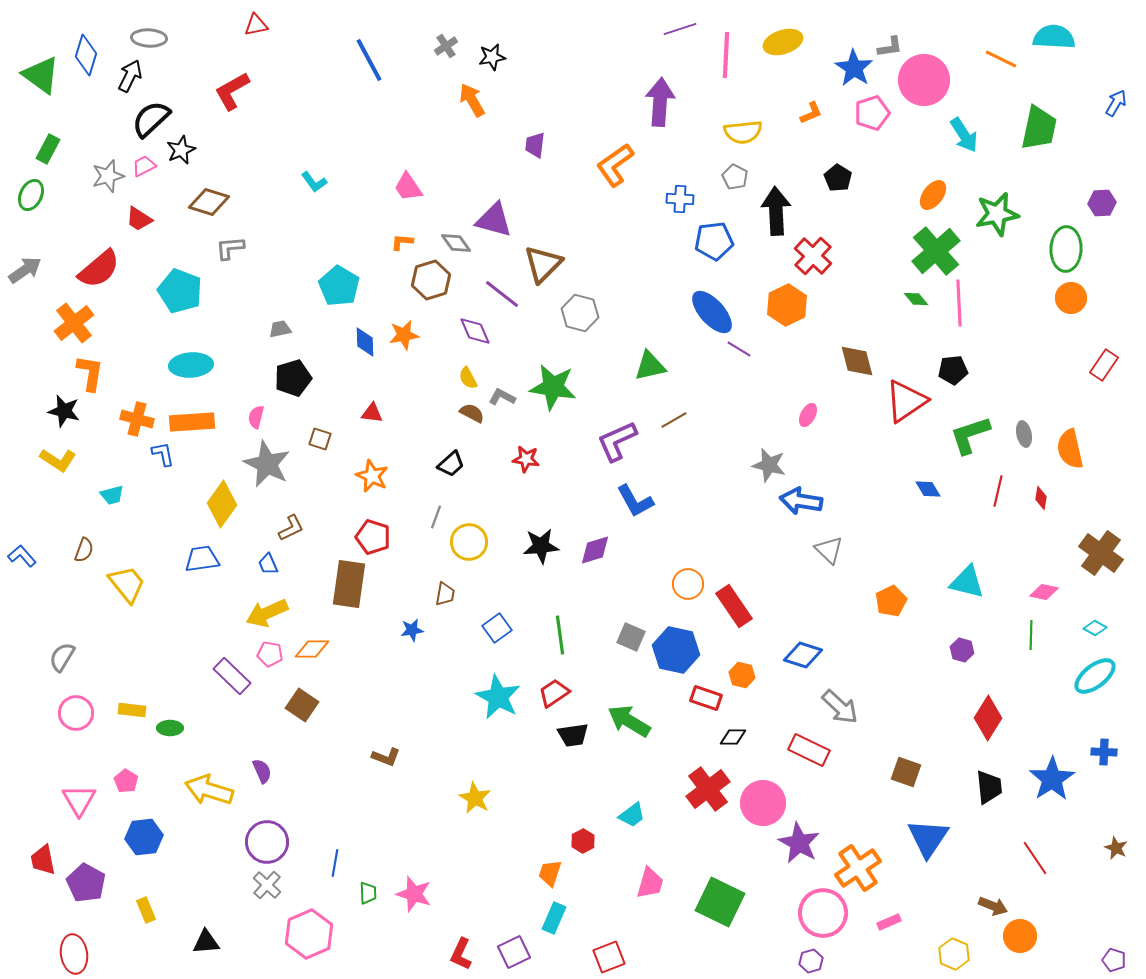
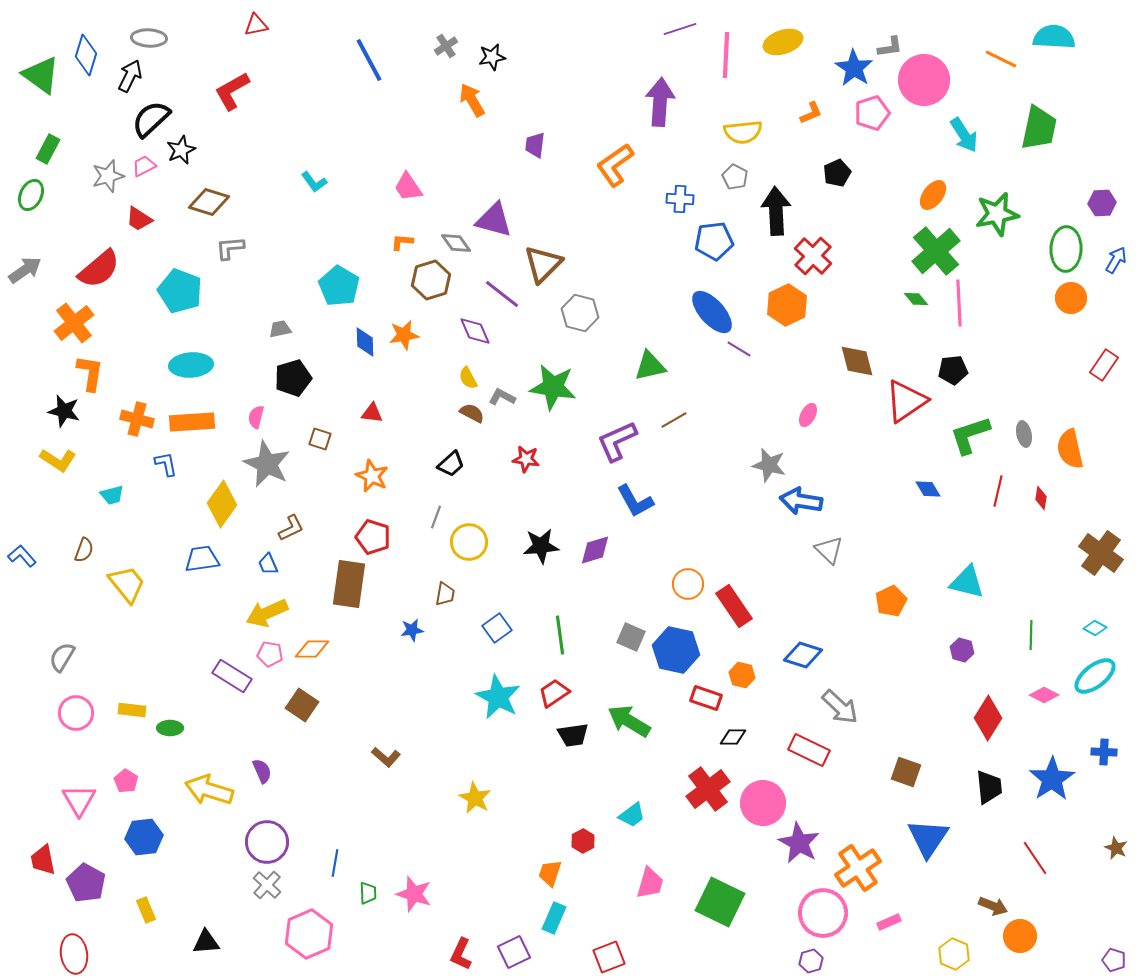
blue arrow at (1116, 103): moved 157 px down
black pentagon at (838, 178): moved 1 px left, 5 px up; rotated 16 degrees clockwise
blue L-shape at (163, 454): moved 3 px right, 10 px down
pink diamond at (1044, 592): moved 103 px down; rotated 16 degrees clockwise
purple rectangle at (232, 676): rotated 12 degrees counterclockwise
brown L-shape at (386, 757): rotated 20 degrees clockwise
